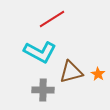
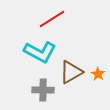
brown triangle: rotated 15 degrees counterclockwise
